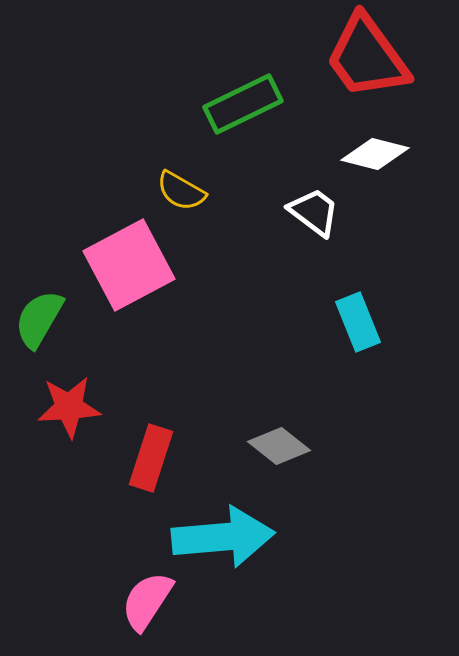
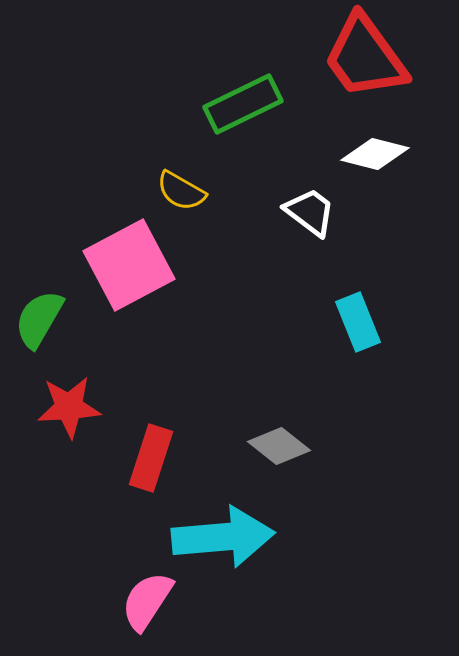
red trapezoid: moved 2 px left
white trapezoid: moved 4 px left
